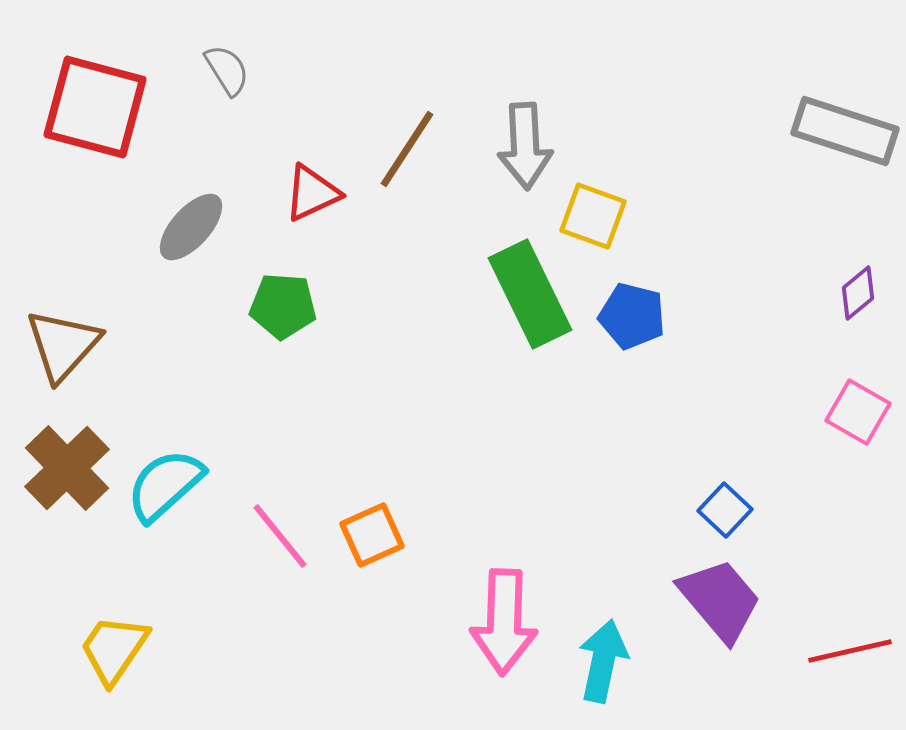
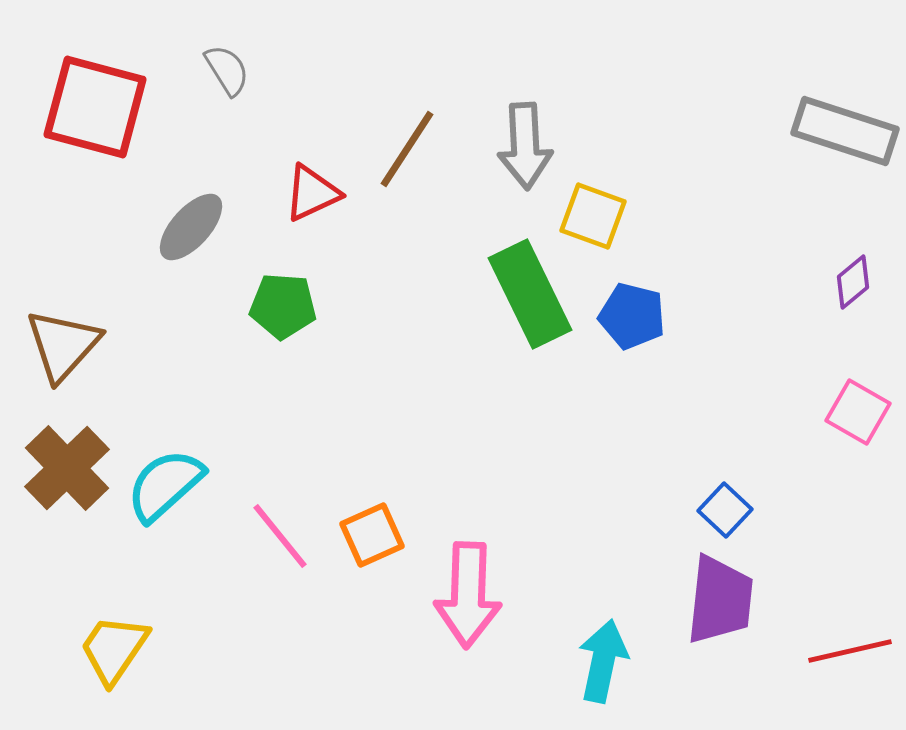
purple diamond: moved 5 px left, 11 px up
purple trapezoid: rotated 46 degrees clockwise
pink arrow: moved 36 px left, 27 px up
